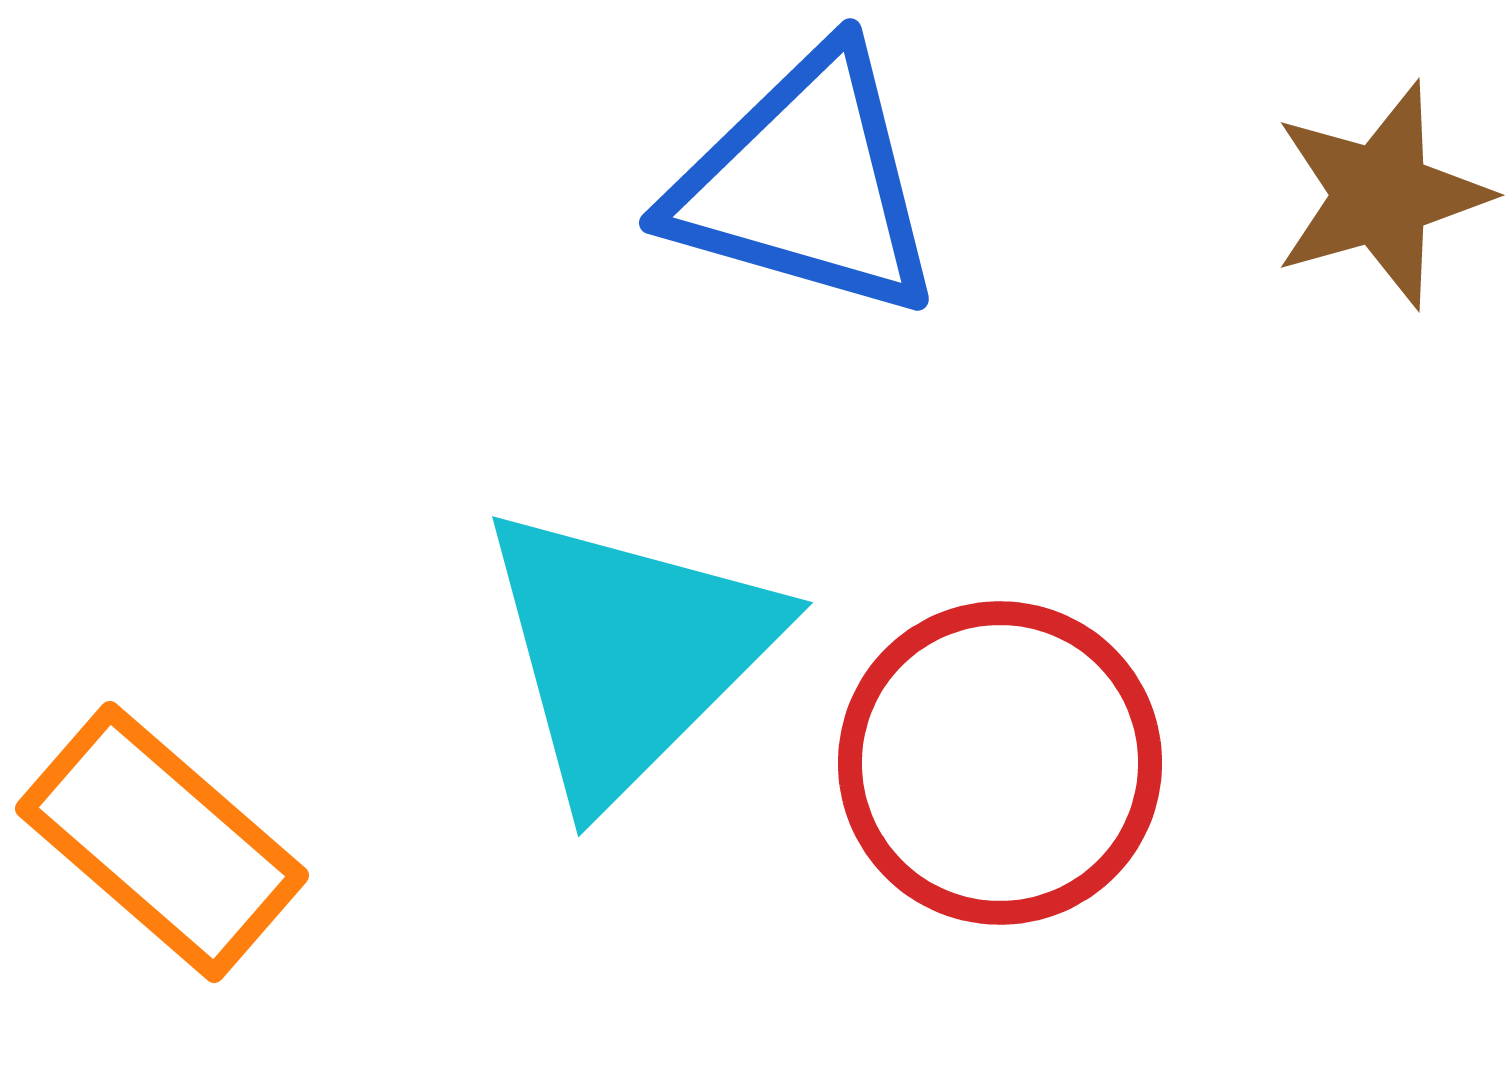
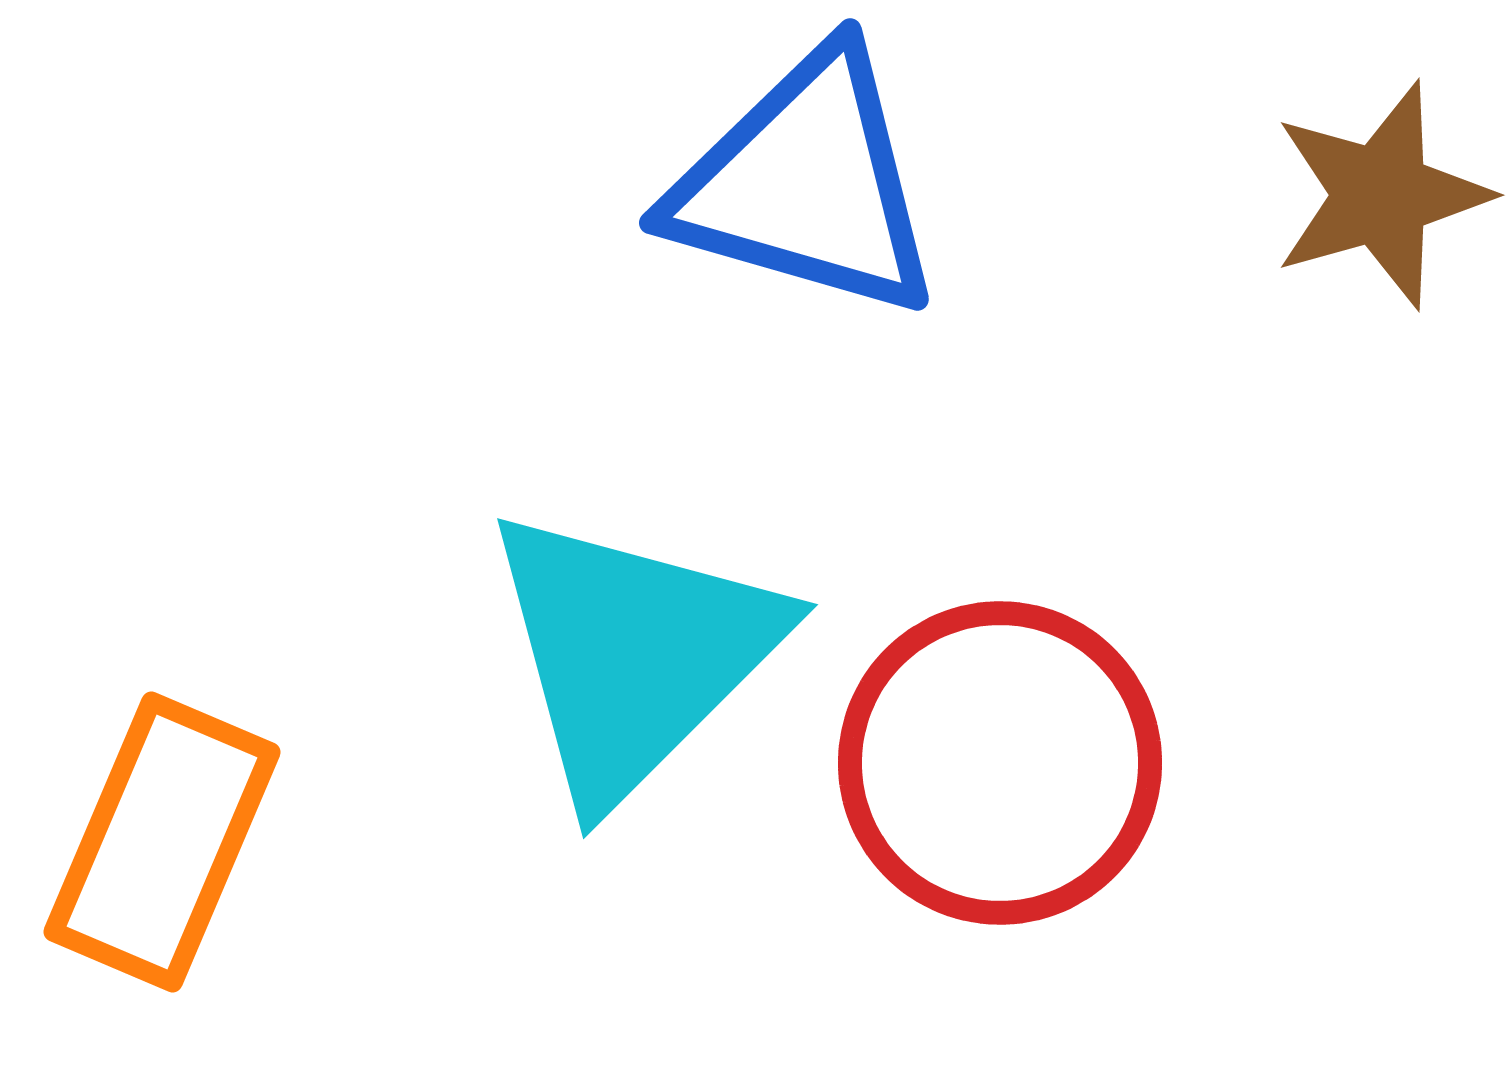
cyan triangle: moved 5 px right, 2 px down
orange rectangle: rotated 72 degrees clockwise
